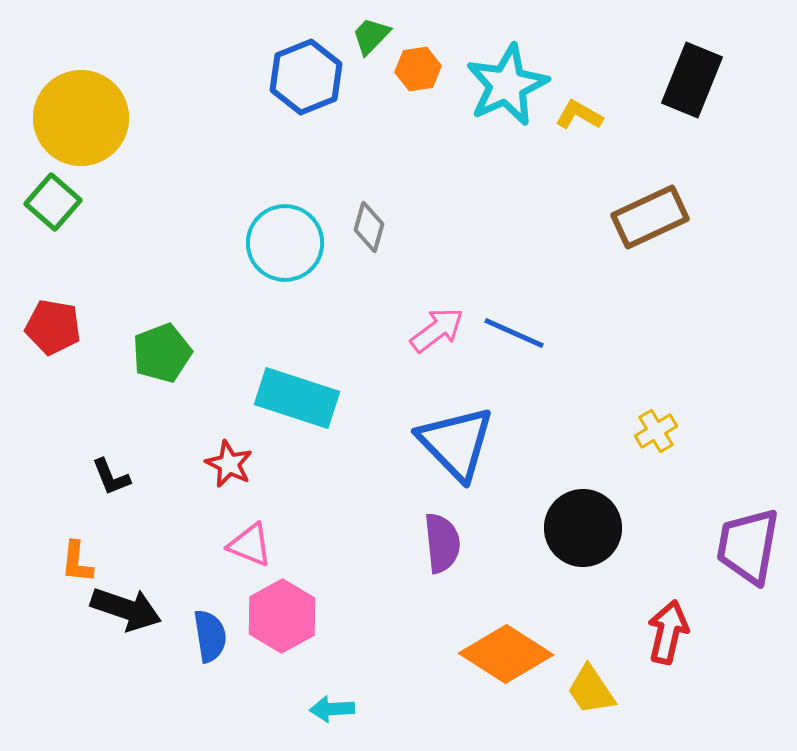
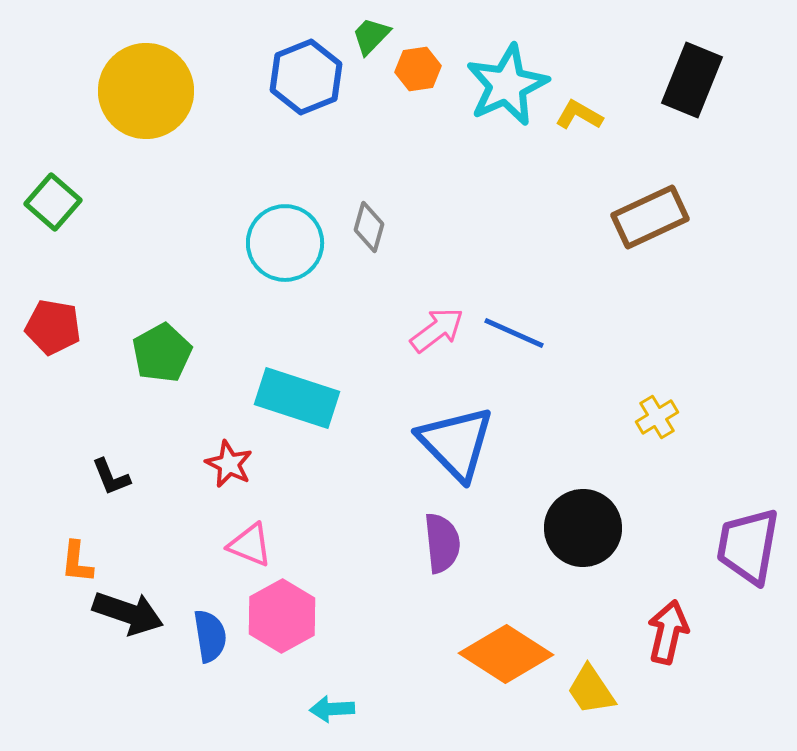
yellow circle: moved 65 px right, 27 px up
green pentagon: rotated 8 degrees counterclockwise
yellow cross: moved 1 px right, 14 px up
black arrow: moved 2 px right, 4 px down
